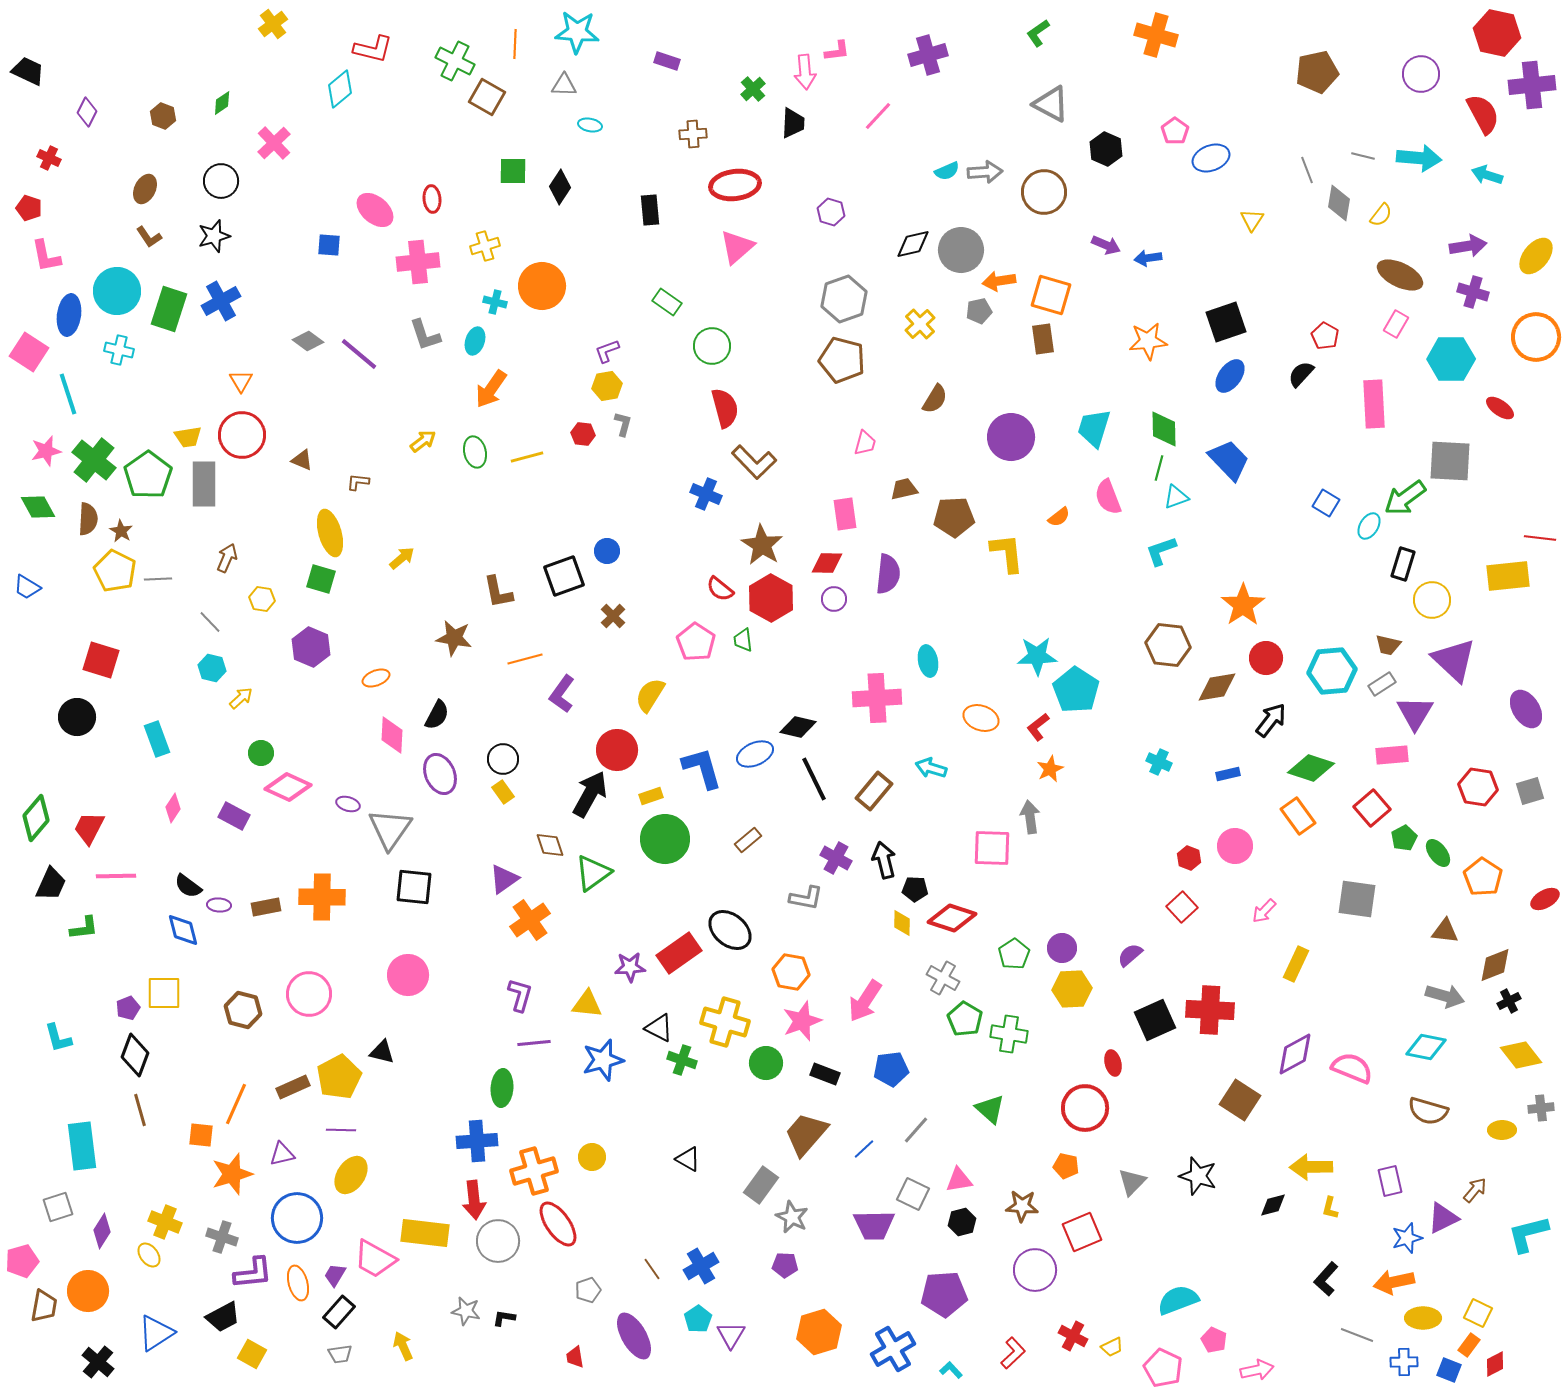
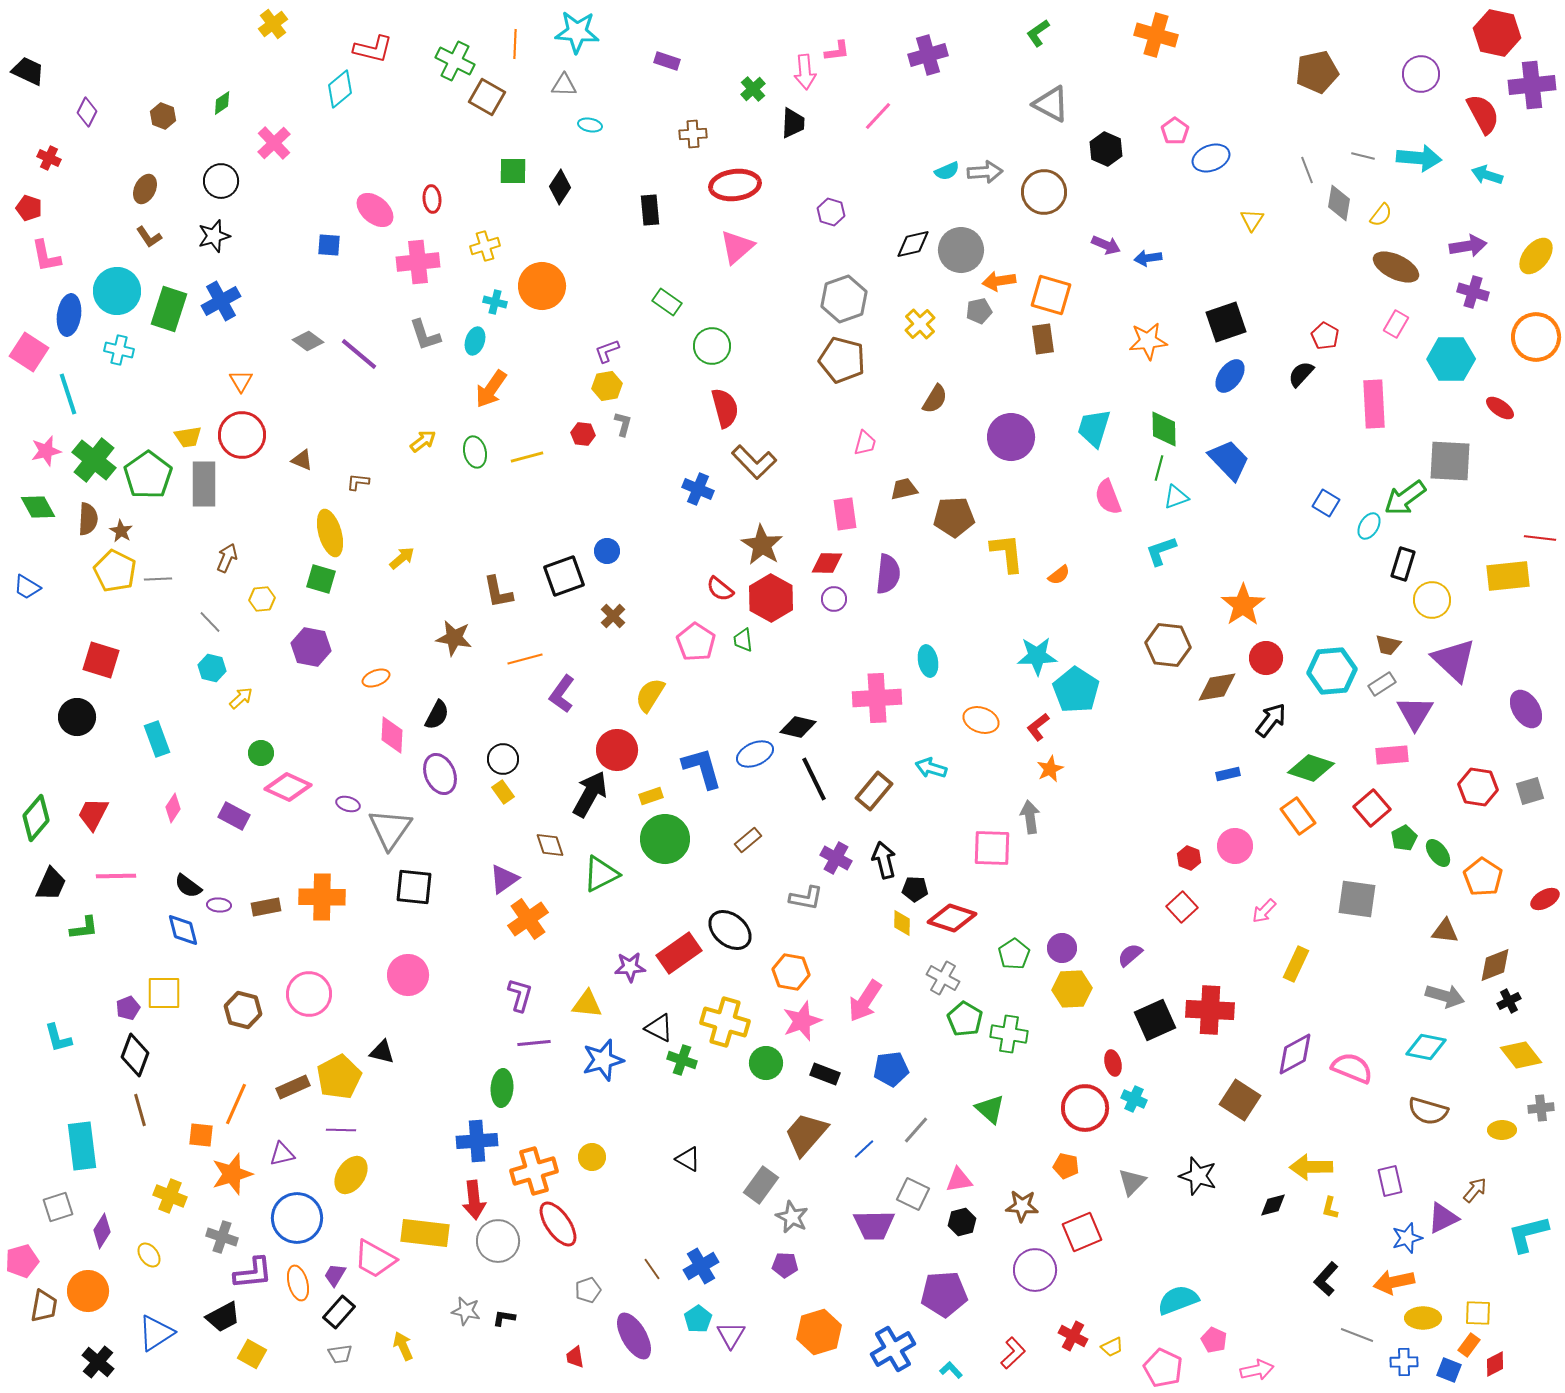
brown ellipse at (1400, 275): moved 4 px left, 8 px up
blue cross at (706, 494): moved 8 px left, 5 px up
orange semicircle at (1059, 517): moved 58 px down
yellow hexagon at (262, 599): rotated 15 degrees counterclockwise
purple hexagon at (311, 647): rotated 12 degrees counterclockwise
orange ellipse at (981, 718): moved 2 px down
cyan cross at (1159, 762): moved 25 px left, 337 px down
red trapezoid at (89, 828): moved 4 px right, 14 px up
green triangle at (593, 873): moved 8 px right, 1 px down; rotated 9 degrees clockwise
orange cross at (530, 920): moved 2 px left, 1 px up
yellow cross at (165, 1222): moved 5 px right, 26 px up
yellow square at (1478, 1313): rotated 24 degrees counterclockwise
